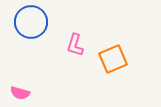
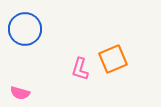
blue circle: moved 6 px left, 7 px down
pink L-shape: moved 5 px right, 24 px down
